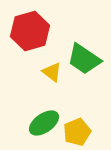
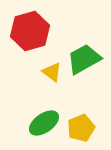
green trapezoid: rotated 117 degrees clockwise
yellow pentagon: moved 4 px right, 4 px up
